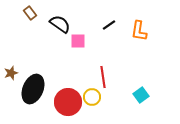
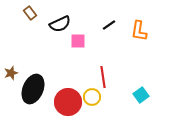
black semicircle: rotated 120 degrees clockwise
